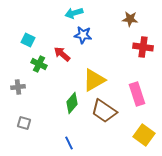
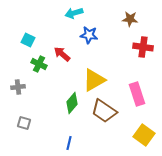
blue star: moved 6 px right
blue line: rotated 40 degrees clockwise
